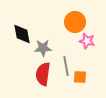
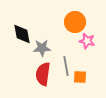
gray star: moved 1 px left
